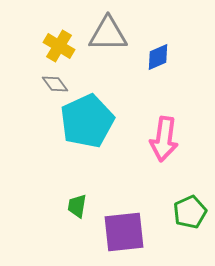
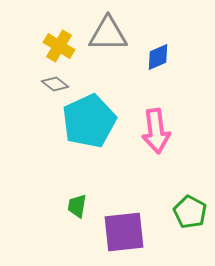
gray diamond: rotated 16 degrees counterclockwise
cyan pentagon: moved 2 px right
pink arrow: moved 8 px left, 8 px up; rotated 15 degrees counterclockwise
green pentagon: rotated 20 degrees counterclockwise
